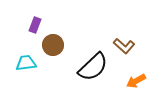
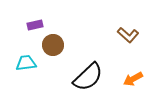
purple rectangle: rotated 56 degrees clockwise
brown L-shape: moved 4 px right, 11 px up
black semicircle: moved 5 px left, 10 px down
orange arrow: moved 3 px left, 2 px up
